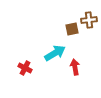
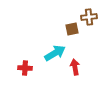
brown cross: moved 3 px up
red cross: rotated 24 degrees counterclockwise
